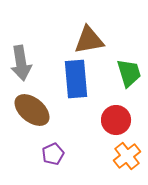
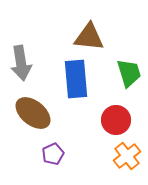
brown triangle: moved 3 px up; rotated 16 degrees clockwise
brown ellipse: moved 1 px right, 3 px down
